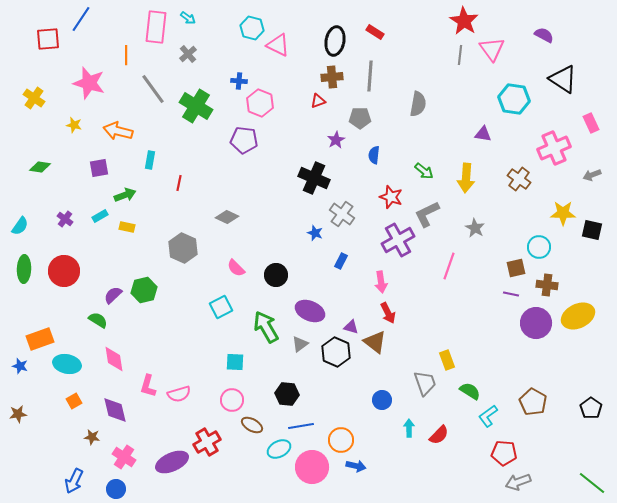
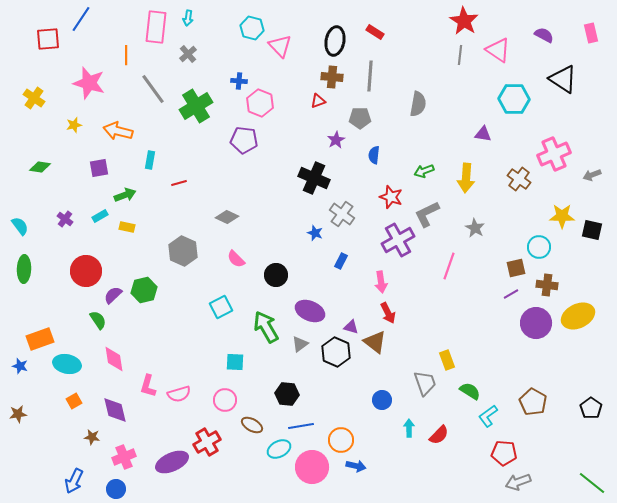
cyan arrow at (188, 18): rotated 63 degrees clockwise
pink triangle at (278, 45): moved 2 px right, 1 px down; rotated 20 degrees clockwise
pink triangle at (492, 49): moved 6 px right, 1 px down; rotated 20 degrees counterclockwise
brown cross at (332, 77): rotated 10 degrees clockwise
cyan hexagon at (514, 99): rotated 8 degrees counterclockwise
green cross at (196, 106): rotated 28 degrees clockwise
pink rectangle at (591, 123): moved 90 px up; rotated 12 degrees clockwise
yellow star at (74, 125): rotated 28 degrees counterclockwise
pink cross at (554, 148): moved 6 px down
green arrow at (424, 171): rotated 120 degrees clockwise
red line at (179, 183): rotated 63 degrees clockwise
yellow star at (563, 213): moved 1 px left, 3 px down
cyan semicircle at (20, 226): rotated 72 degrees counterclockwise
gray hexagon at (183, 248): moved 3 px down
pink semicircle at (236, 268): moved 9 px up
red circle at (64, 271): moved 22 px right
purple line at (511, 294): rotated 42 degrees counterclockwise
green semicircle at (98, 320): rotated 24 degrees clockwise
pink circle at (232, 400): moved 7 px left
pink cross at (124, 457): rotated 35 degrees clockwise
